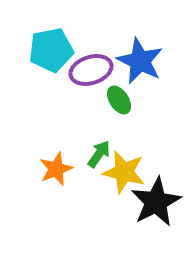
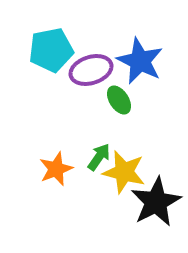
green arrow: moved 3 px down
